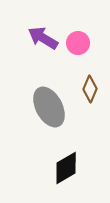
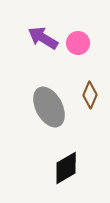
brown diamond: moved 6 px down
